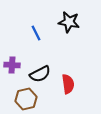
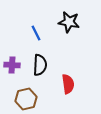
black semicircle: moved 9 px up; rotated 60 degrees counterclockwise
